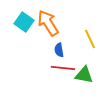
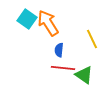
cyan square: moved 3 px right, 3 px up
yellow line: moved 2 px right
blue semicircle: rotated 16 degrees clockwise
green triangle: rotated 24 degrees clockwise
